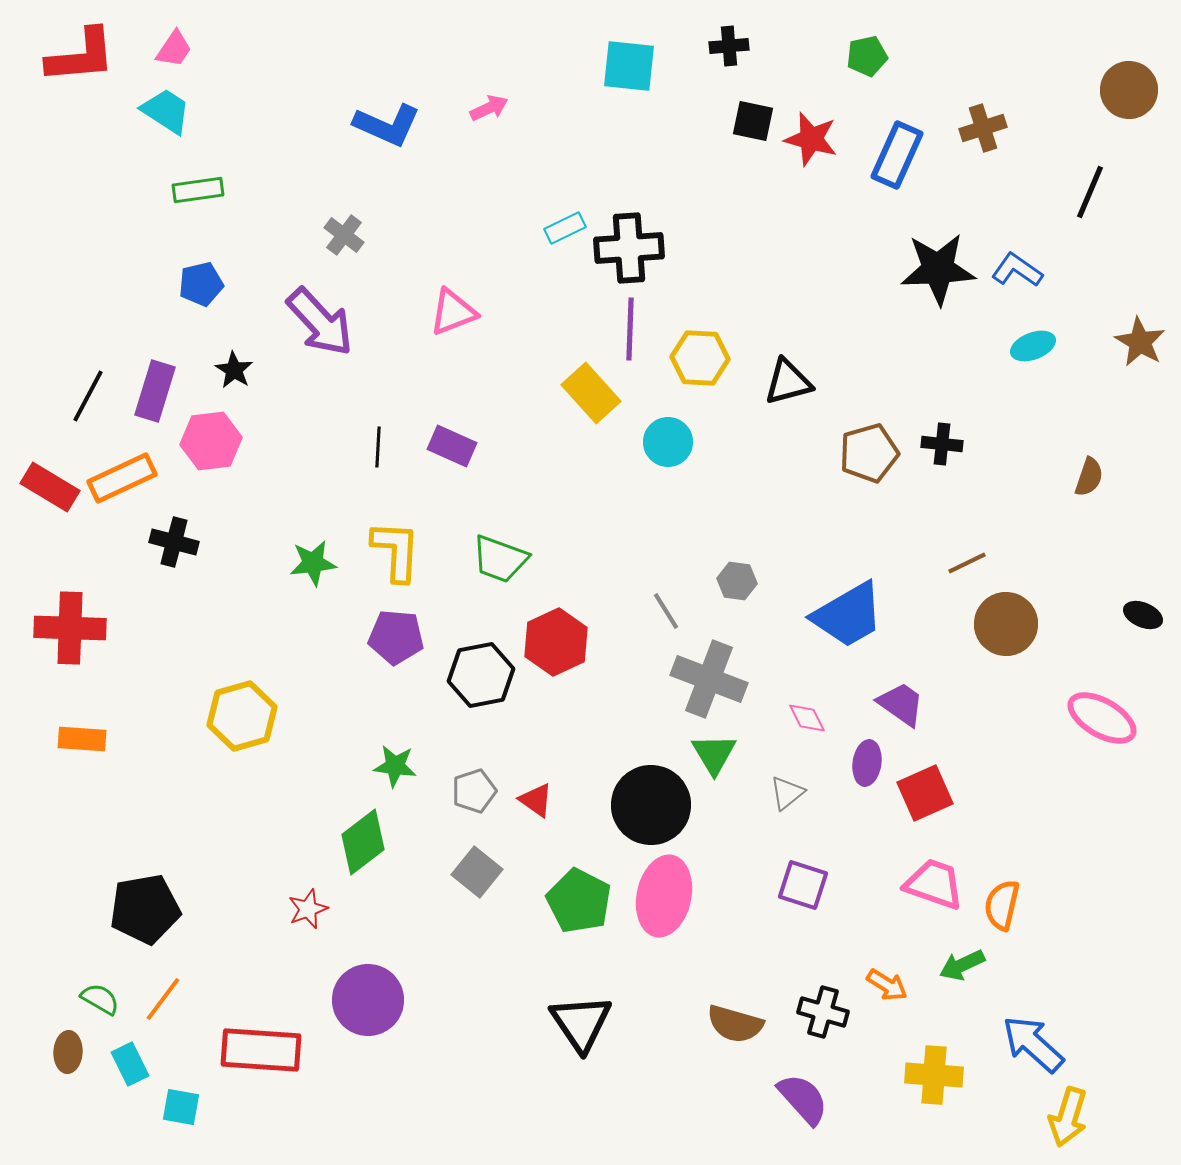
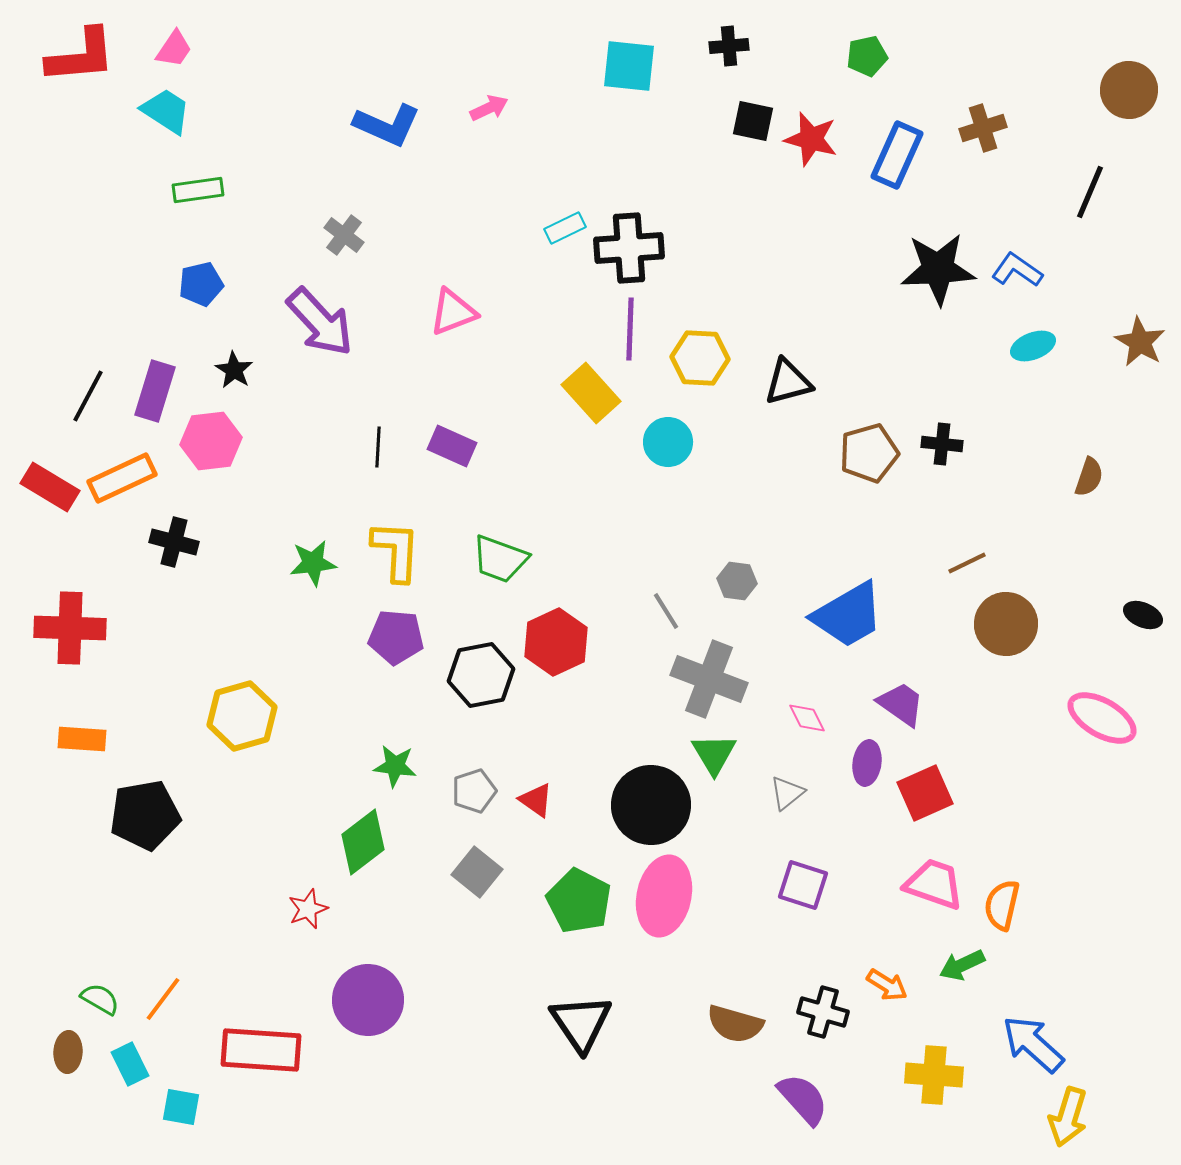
black pentagon at (145, 909): moved 94 px up
